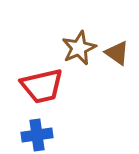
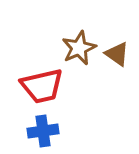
brown triangle: moved 1 px down
blue cross: moved 6 px right, 4 px up
